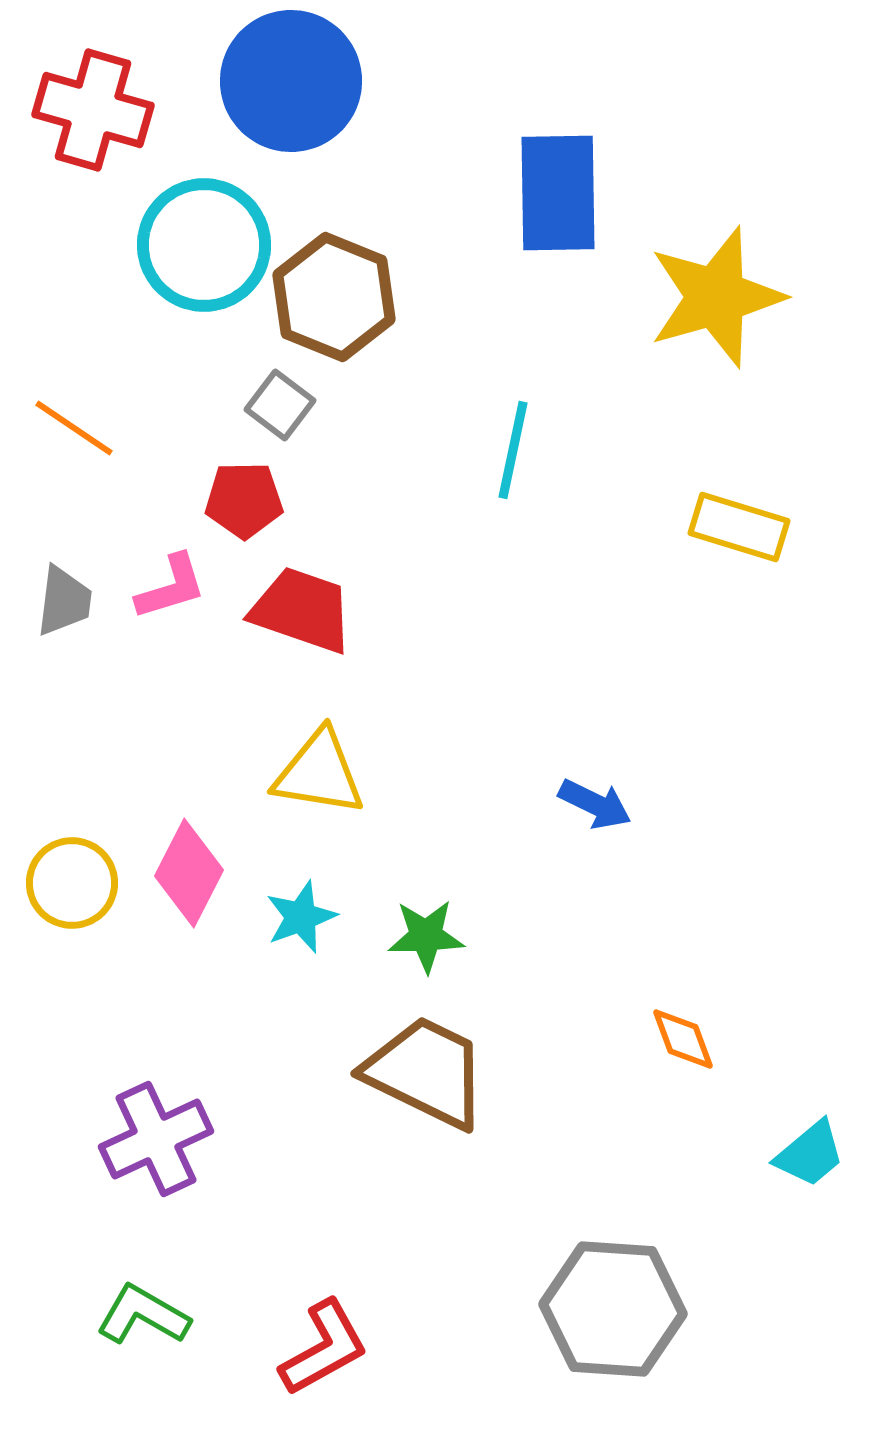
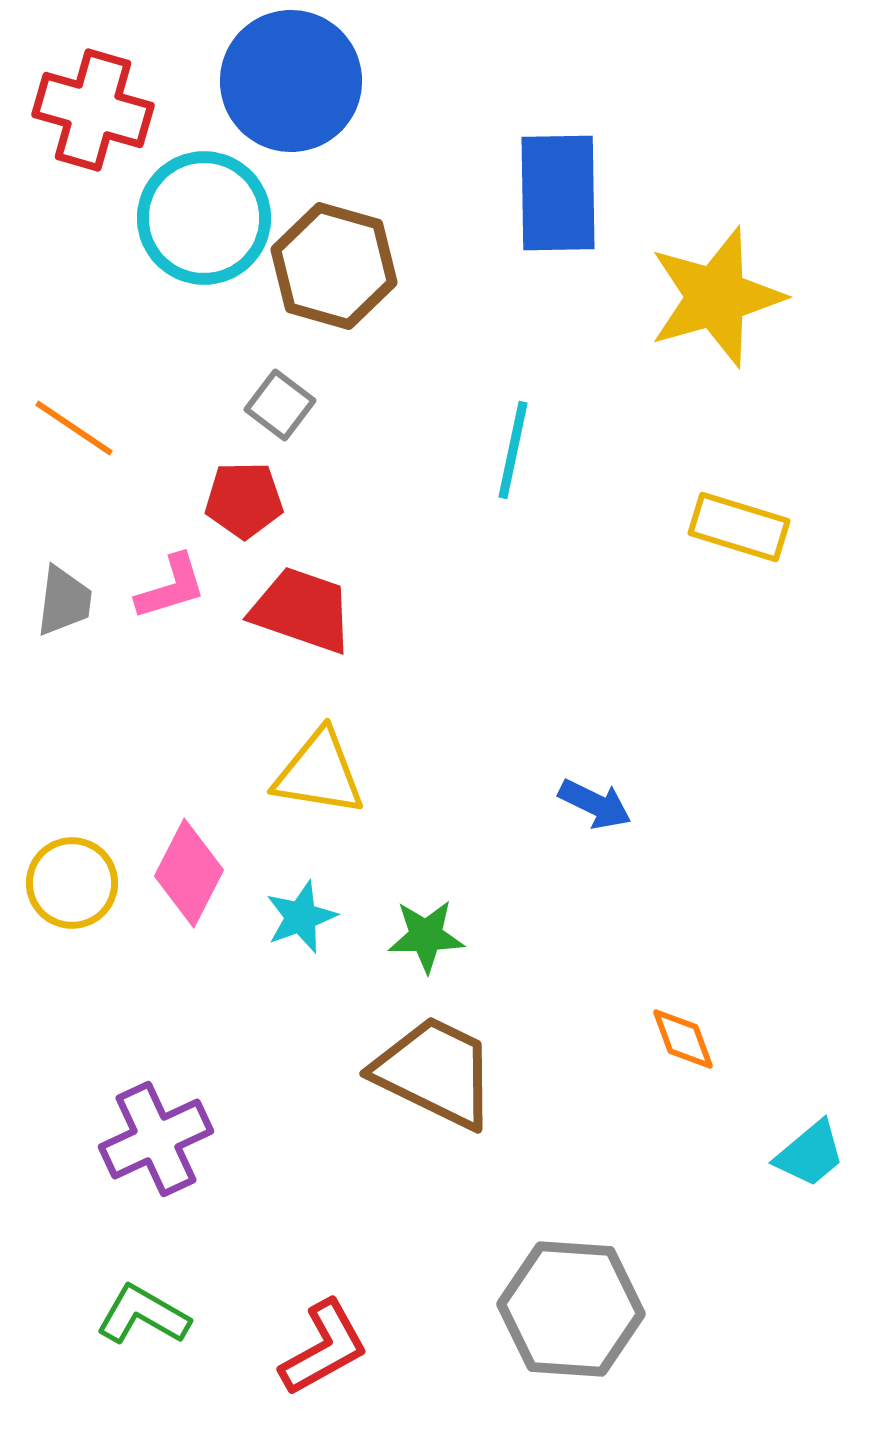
cyan circle: moved 27 px up
brown hexagon: moved 31 px up; rotated 6 degrees counterclockwise
brown trapezoid: moved 9 px right
gray hexagon: moved 42 px left
